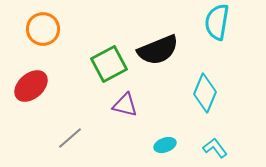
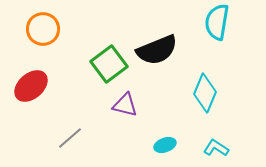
black semicircle: moved 1 px left
green square: rotated 9 degrees counterclockwise
cyan L-shape: moved 1 px right; rotated 20 degrees counterclockwise
